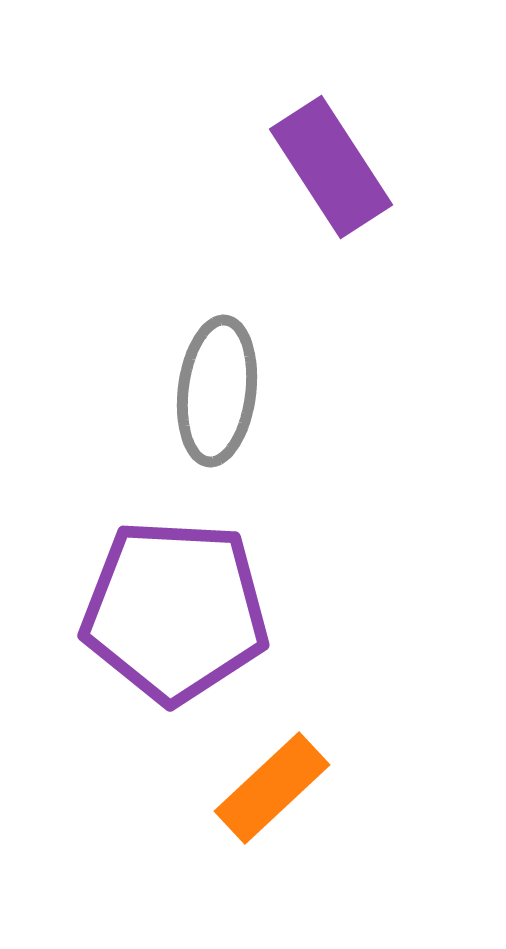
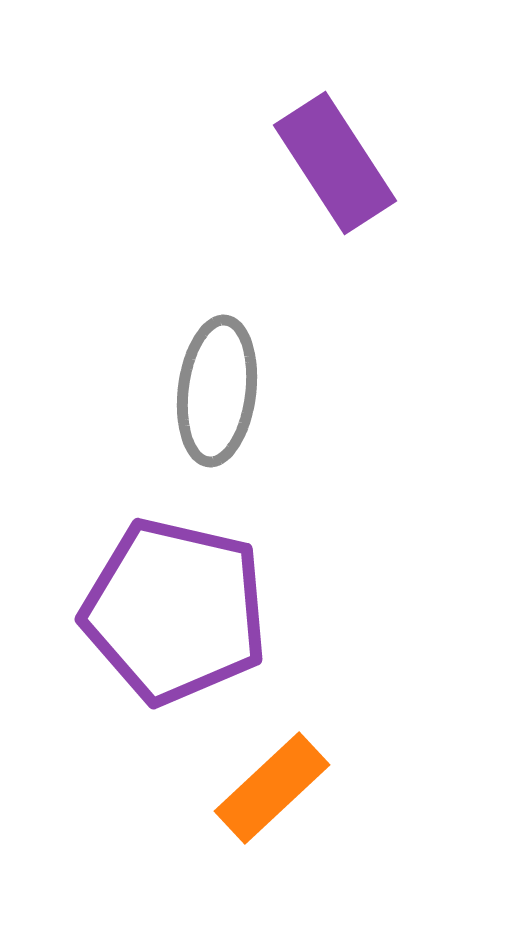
purple rectangle: moved 4 px right, 4 px up
purple pentagon: rotated 10 degrees clockwise
